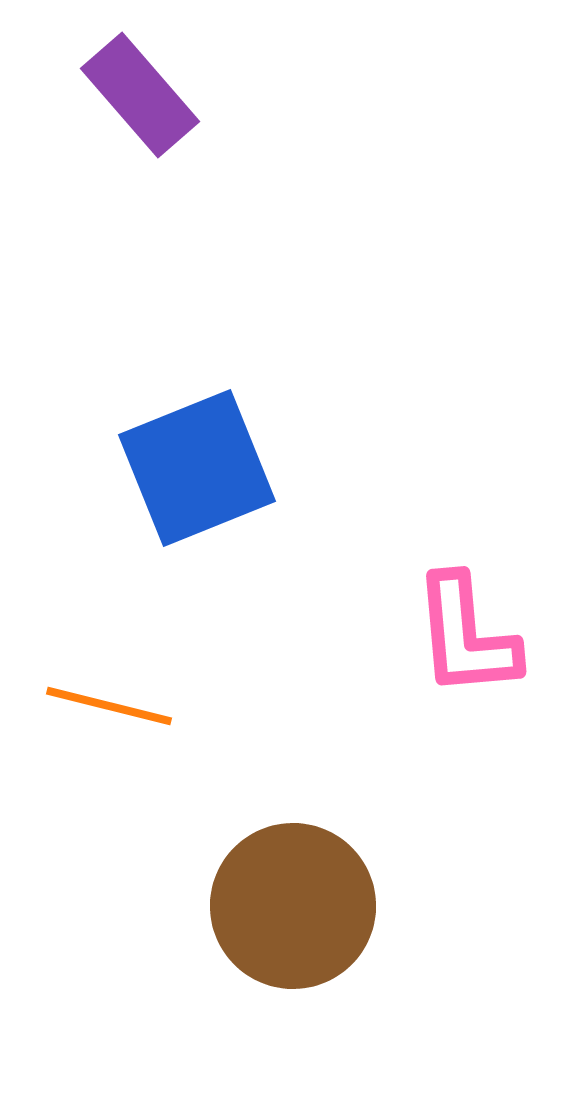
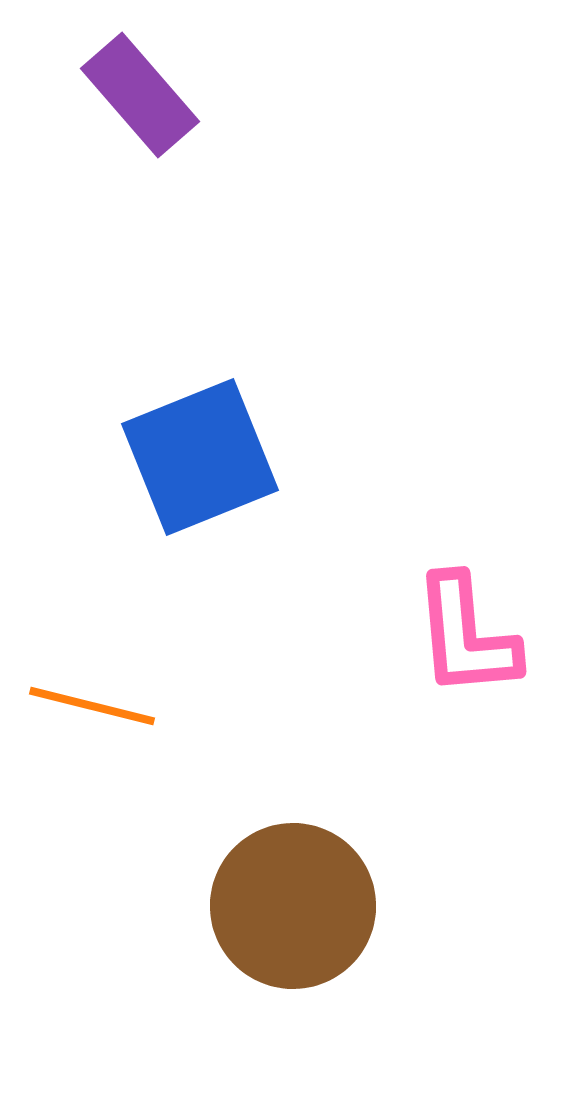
blue square: moved 3 px right, 11 px up
orange line: moved 17 px left
